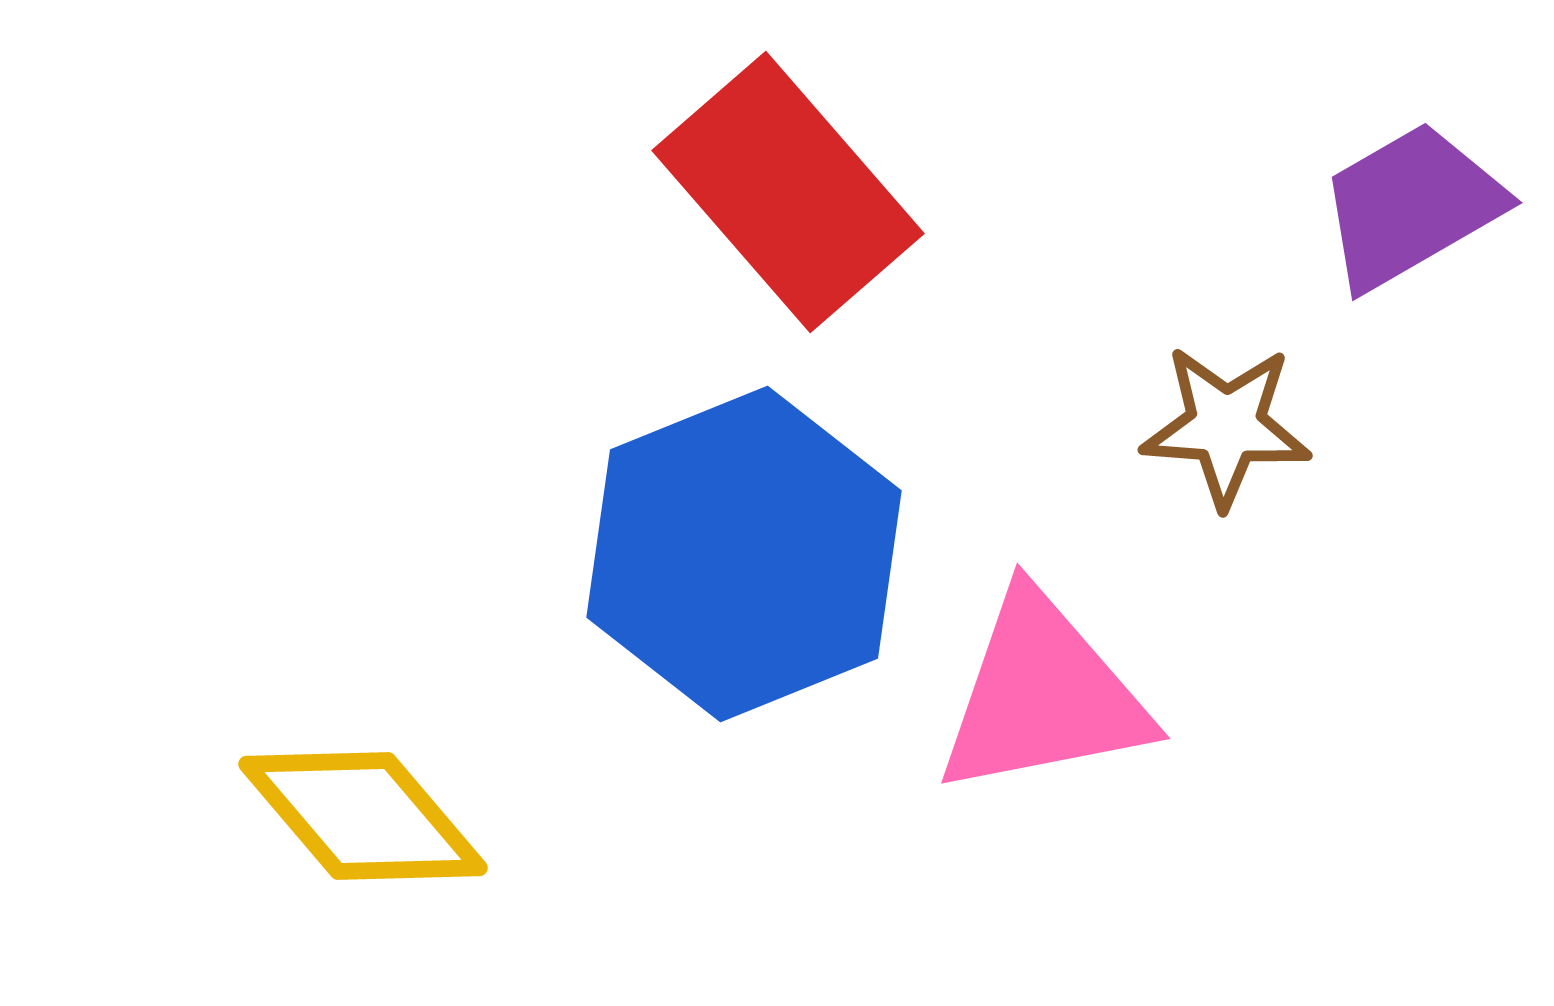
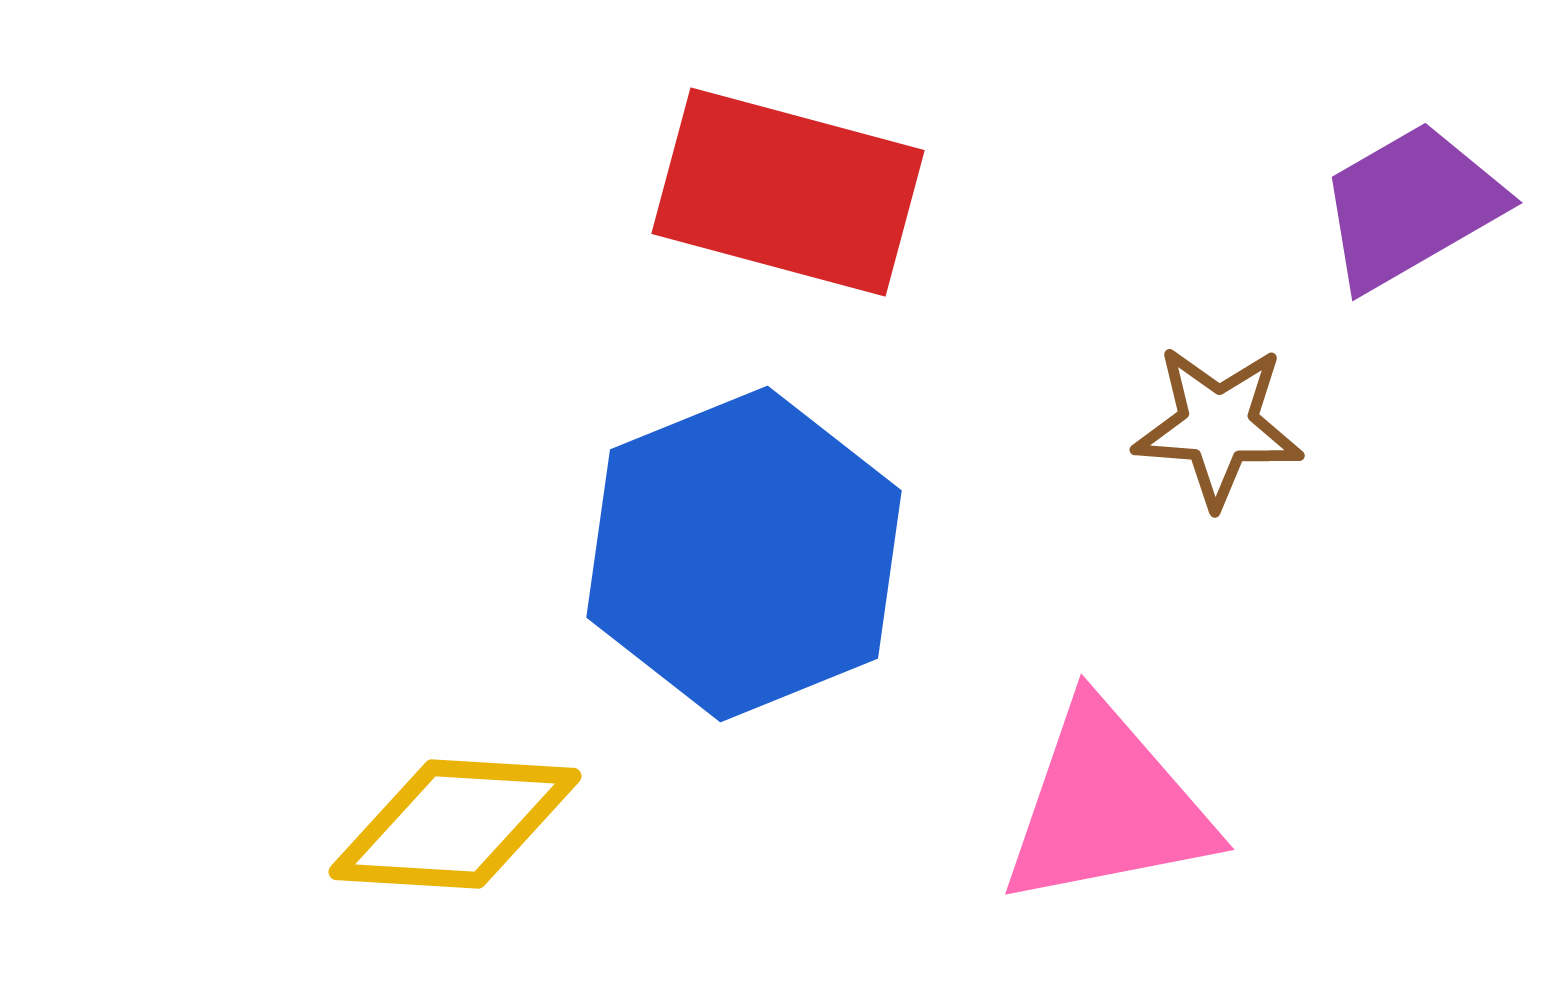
red rectangle: rotated 34 degrees counterclockwise
brown star: moved 8 px left
pink triangle: moved 64 px right, 111 px down
yellow diamond: moved 92 px right, 8 px down; rotated 46 degrees counterclockwise
